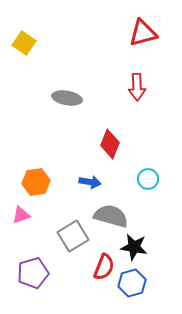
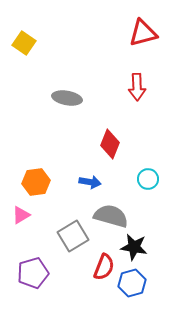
pink triangle: rotated 12 degrees counterclockwise
